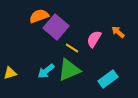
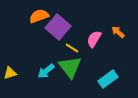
purple square: moved 2 px right
green triangle: moved 1 px right, 3 px up; rotated 45 degrees counterclockwise
